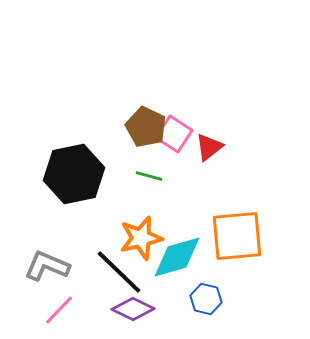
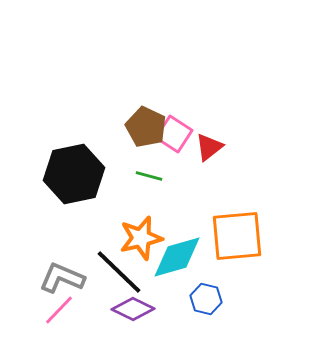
gray L-shape: moved 15 px right, 12 px down
